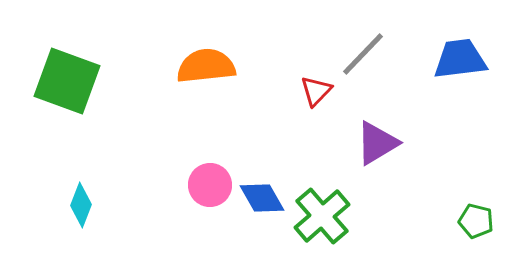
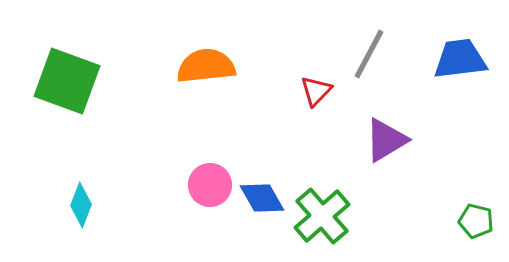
gray line: moved 6 px right; rotated 16 degrees counterclockwise
purple triangle: moved 9 px right, 3 px up
